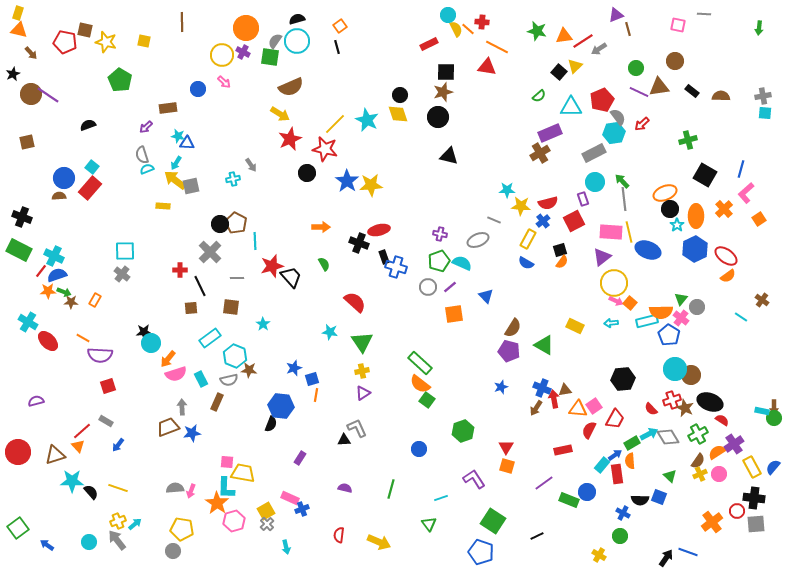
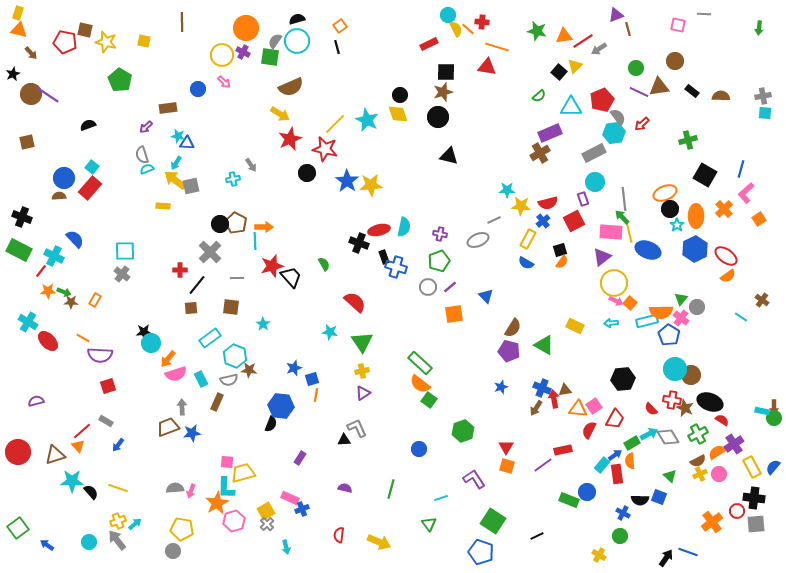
orange line at (497, 47): rotated 10 degrees counterclockwise
green arrow at (622, 181): moved 36 px down
gray line at (494, 220): rotated 48 degrees counterclockwise
orange arrow at (321, 227): moved 57 px left
cyan semicircle at (462, 263): moved 58 px left, 36 px up; rotated 78 degrees clockwise
blue semicircle at (57, 275): moved 18 px right, 36 px up; rotated 66 degrees clockwise
black line at (200, 286): moved 3 px left, 1 px up; rotated 65 degrees clockwise
green square at (427, 400): moved 2 px right
red cross at (672, 400): rotated 30 degrees clockwise
brown semicircle at (698, 461): rotated 28 degrees clockwise
yellow trapezoid at (243, 473): rotated 25 degrees counterclockwise
purple line at (544, 483): moved 1 px left, 18 px up
orange star at (217, 503): rotated 10 degrees clockwise
